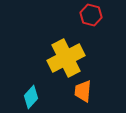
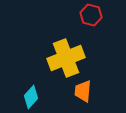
yellow cross: rotated 6 degrees clockwise
